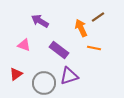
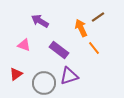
orange line: rotated 40 degrees clockwise
